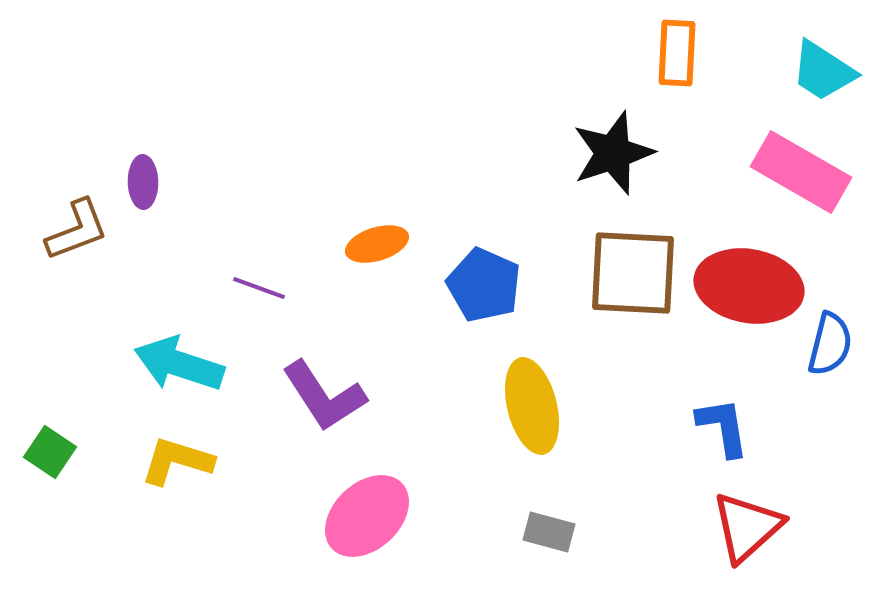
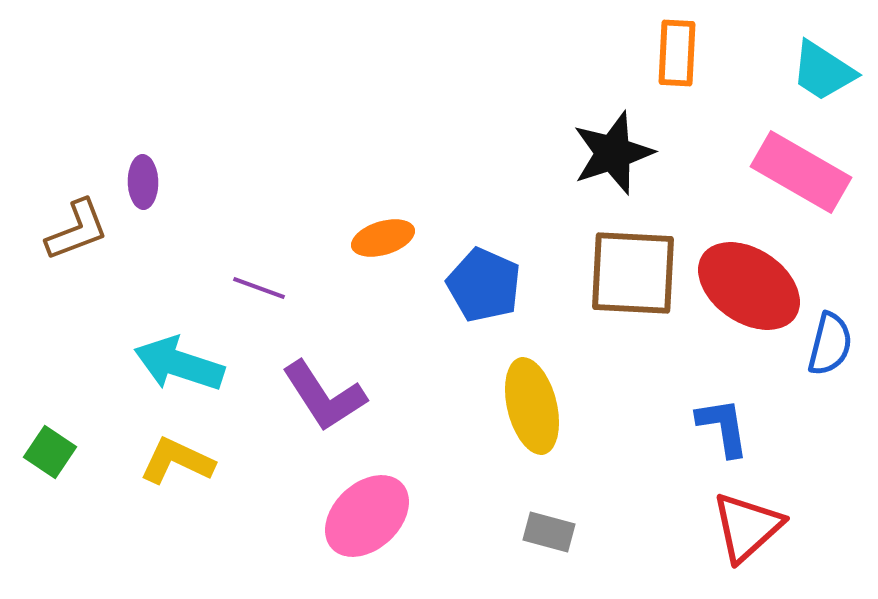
orange ellipse: moved 6 px right, 6 px up
red ellipse: rotated 24 degrees clockwise
yellow L-shape: rotated 8 degrees clockwise
